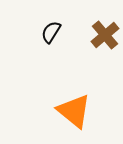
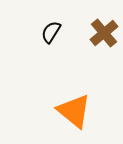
brown cross: moved 1 px left, 2 px up
